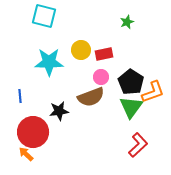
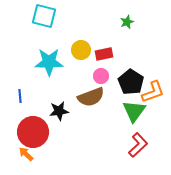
pink circle: moved 1 px up
green triangle: moved 3 px right, 4 px down
